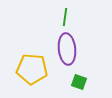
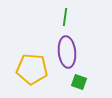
purple ellipse: moved 3 px down
